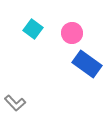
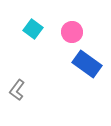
pink circle: moved 1 px up
gray L-shape: moved 2 px right, 13 px up; rotated 80 degrees clockwise
